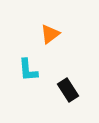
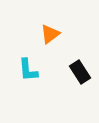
black rectangle: moved 12 px right, 18 px up
